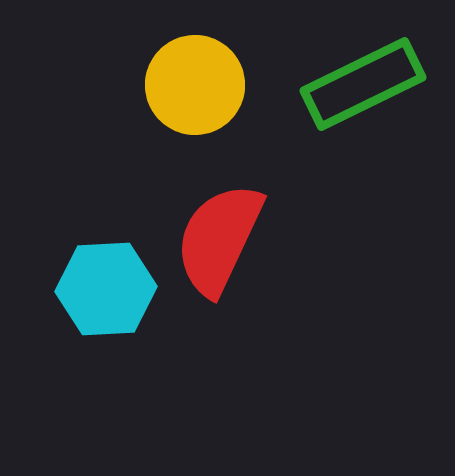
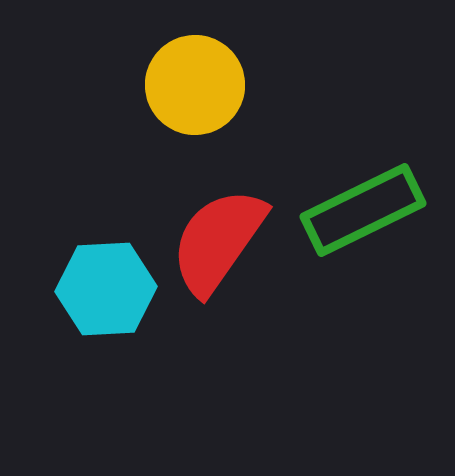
green rectangle: moved 126 px down
red semicircle: moved 1 px left, 2 px down; rotated 10 degrees clockwise
